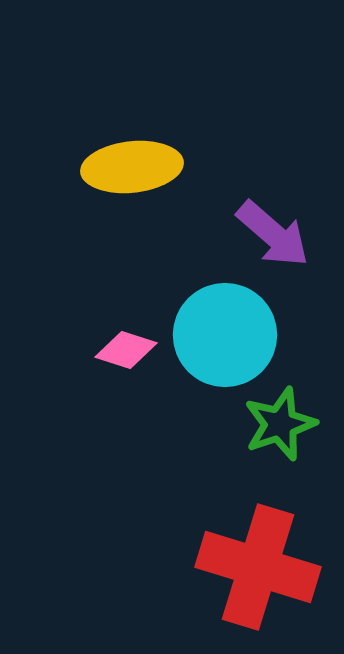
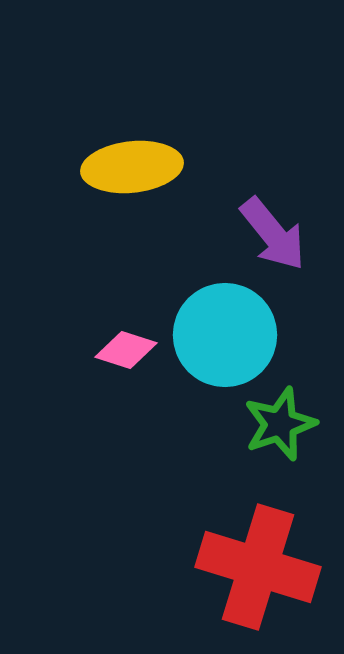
purple arrow: rotated 10 degrees clockwise
